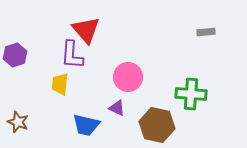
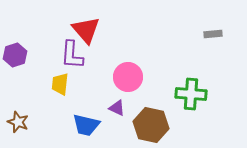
gray rectangle: moved 7 px right, 2 px down
brown hexagon: moved 6 px left
